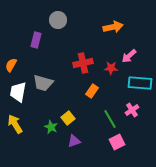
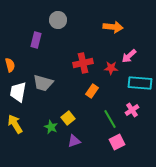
orange arrow: rotated 18 degrees clockwise
orange semicircle: moved 1 px left; rotated 136 degrees clockwise
